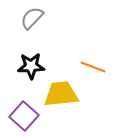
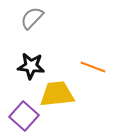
black star: rotated 8 degrees clockwise
yellow trapezoid: moved 4 px left
